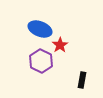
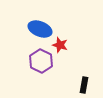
red star: rotated 21 degrees counterclockwise
black rectangle: moved 2 px right, 5 px down
